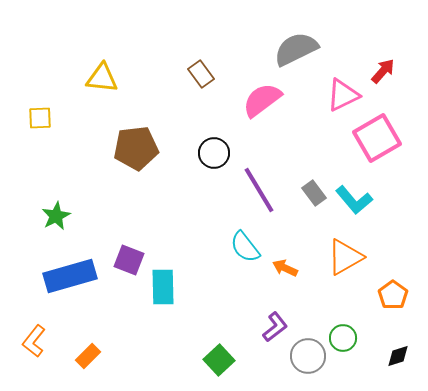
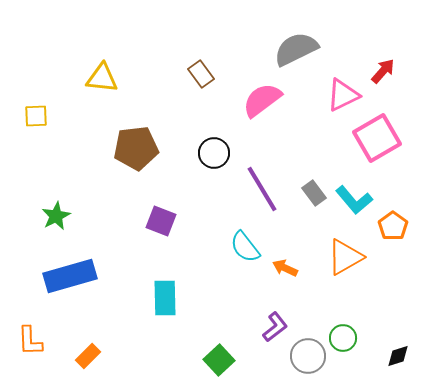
yellow square: moved 4 px left, 2 px up
purple line: moved 3 px right, 1 px up
purple square: moved 32 px right, 39 px up
cyan rectangle: moved 2 px right, 11 px down
orange pentagon: moved 69 px up
orange L-shape: moved 4 px left; rotated 40 degrees counterclockwise
